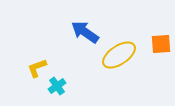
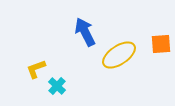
blue arrow: rotated 28 degrees clockwise
yellow L-shape: moved 1 px left, 1 px down
cyan cross: rotated 12 degrees counterclockwise
